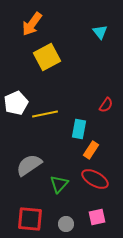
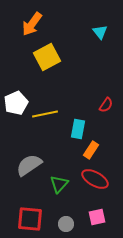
cyan rectangle: moved 1 px left
